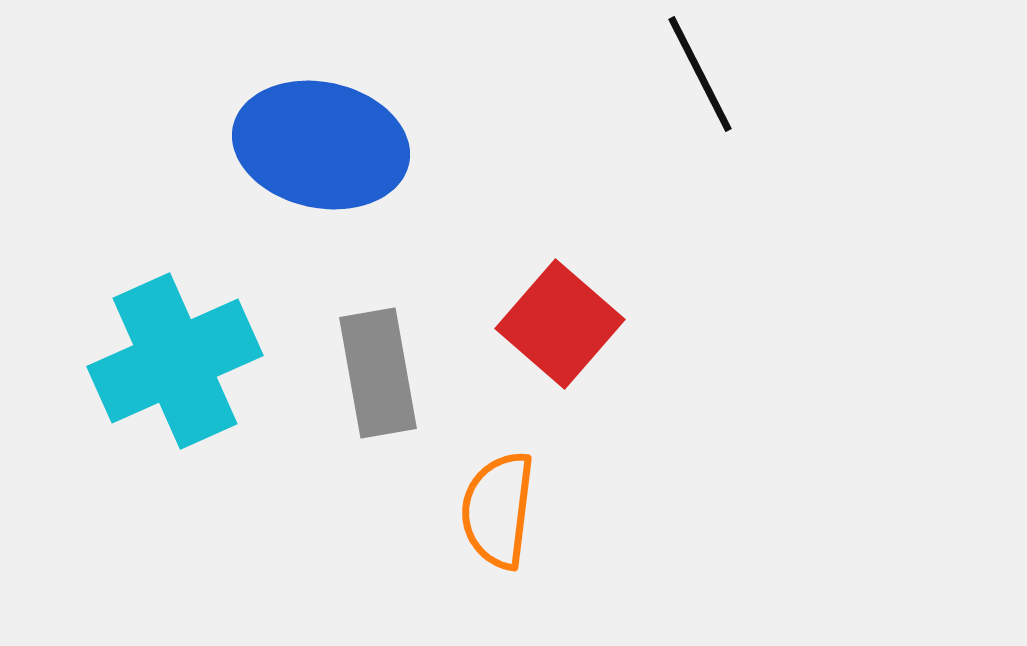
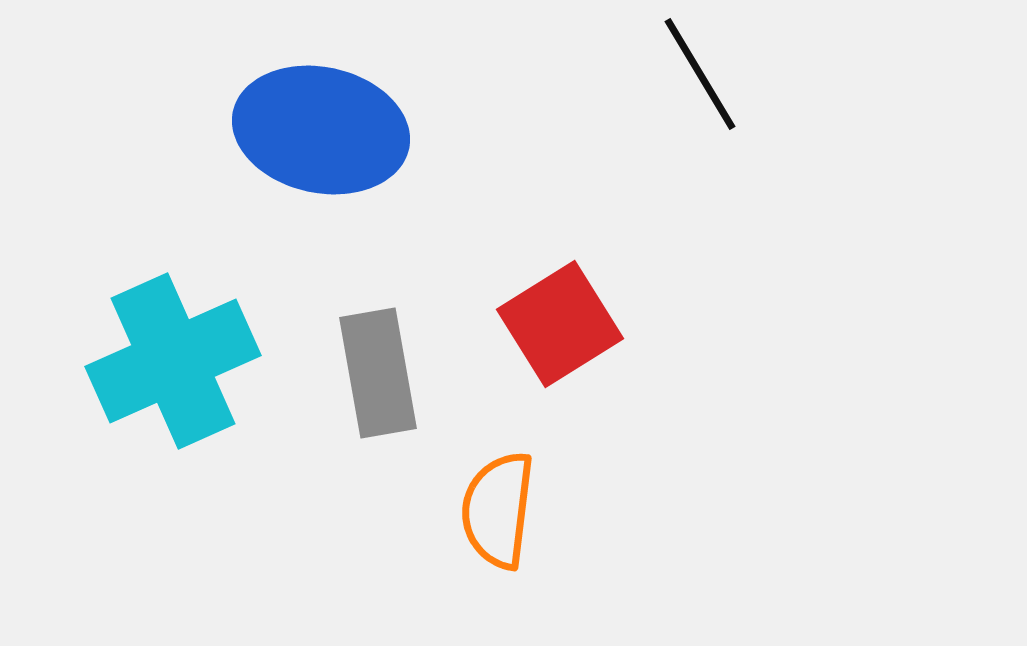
black line: rotated 4 degrees counterclockwise
blue ellipse: moved 15 px up
red square: rotated 17 degrees clockwise
cyan cross: moved 2 px left
